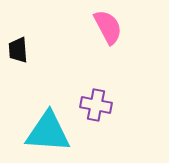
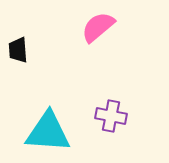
pink semicircle: moved 10 px left; rotated 102 degrees counterclockwise
purple cross: moved 15 px right, 11 px down
